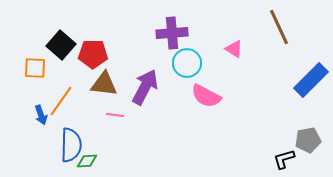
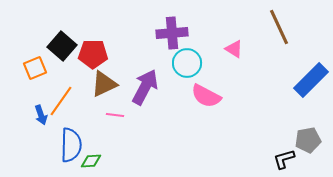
black square: moved 1 px right, 1 px down
orange square: rotated 25 degrees counterclockwise
brown triangle: rotated 32 degrees counterclockwise
green diamond: moved 4 px right
